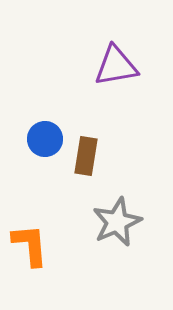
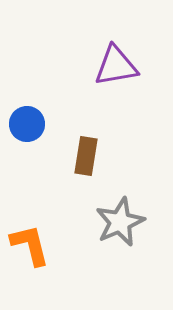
blue circle: moved 18 px left, 15 px up
gray star: moved 3 px right
orange L-shape: rotated 9 degrees counterclockwise
